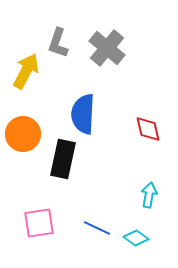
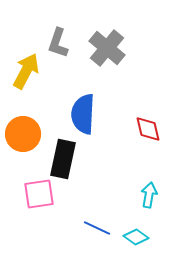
pink square: moved 29 px up
cyan diamond: moved 1 px up
